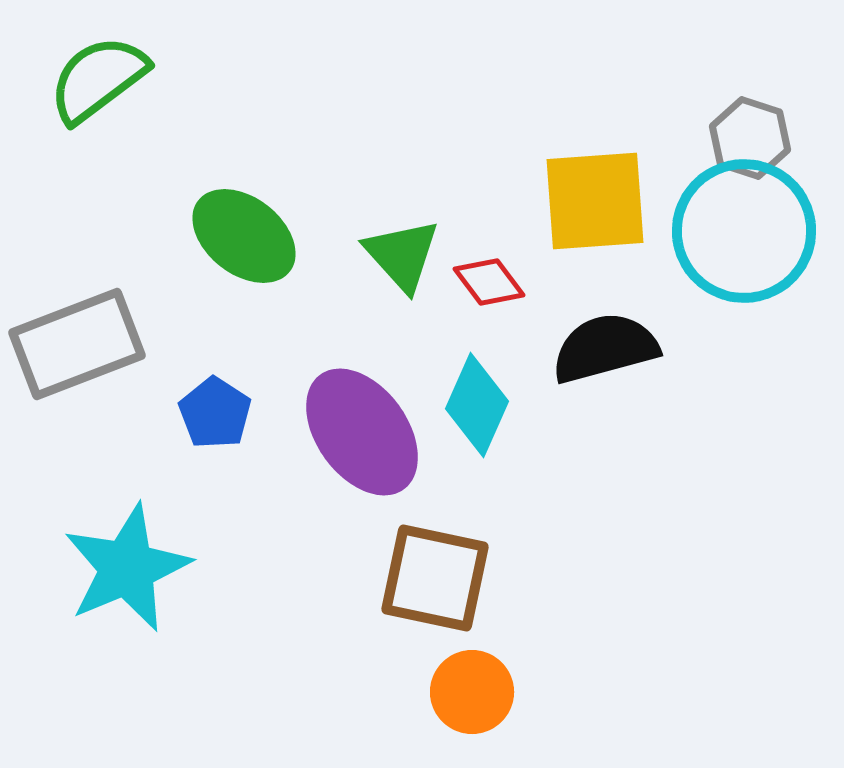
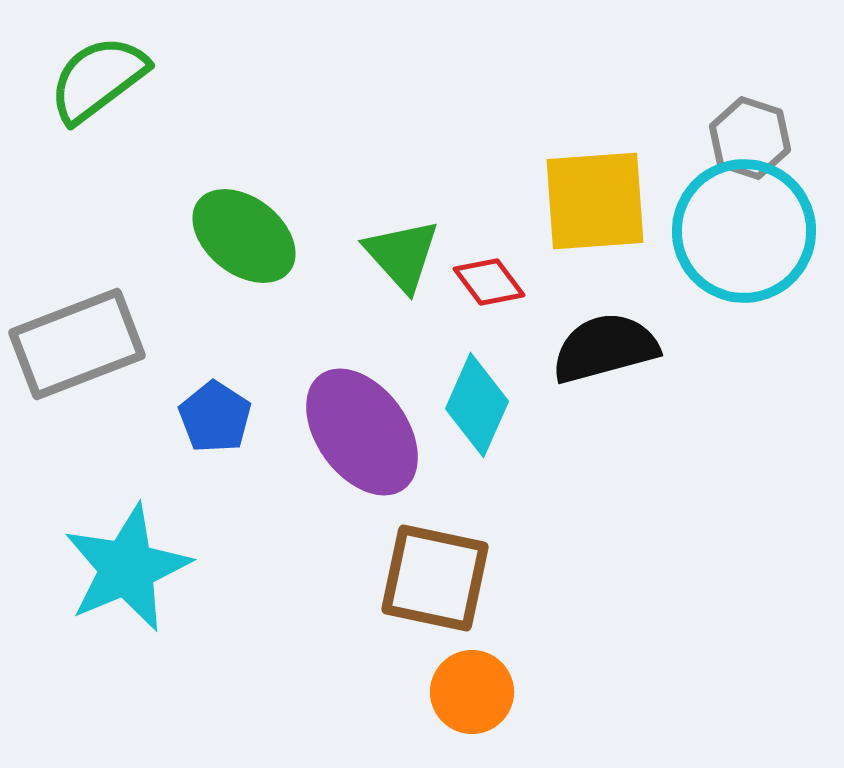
blue pentagon: moved 4 px down
